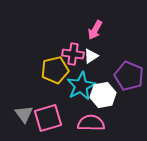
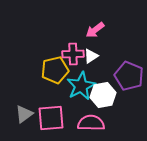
pink arrow: rotated 24 degrees clockwise
pink cross: rotated 10 degrees counterclockwise
gray triangle: rotated 30 degrees clockwise
pink square: moved 3 px right; rotated 12 degrees clockwise
